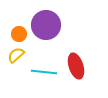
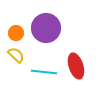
purple circle: moved 3 px down
orange circle: moved 3 px left, 1 px up
yellow semicircle: rotated 84 degrees clockwise
